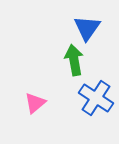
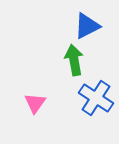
blue triangle: moved 2 px up; rotated 28 degrees clockwise
pink triangle: rotated 15 degrees counterclockwise
